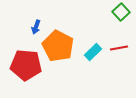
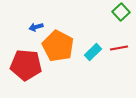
blue arrow: rotated 56 degrees clockwise
